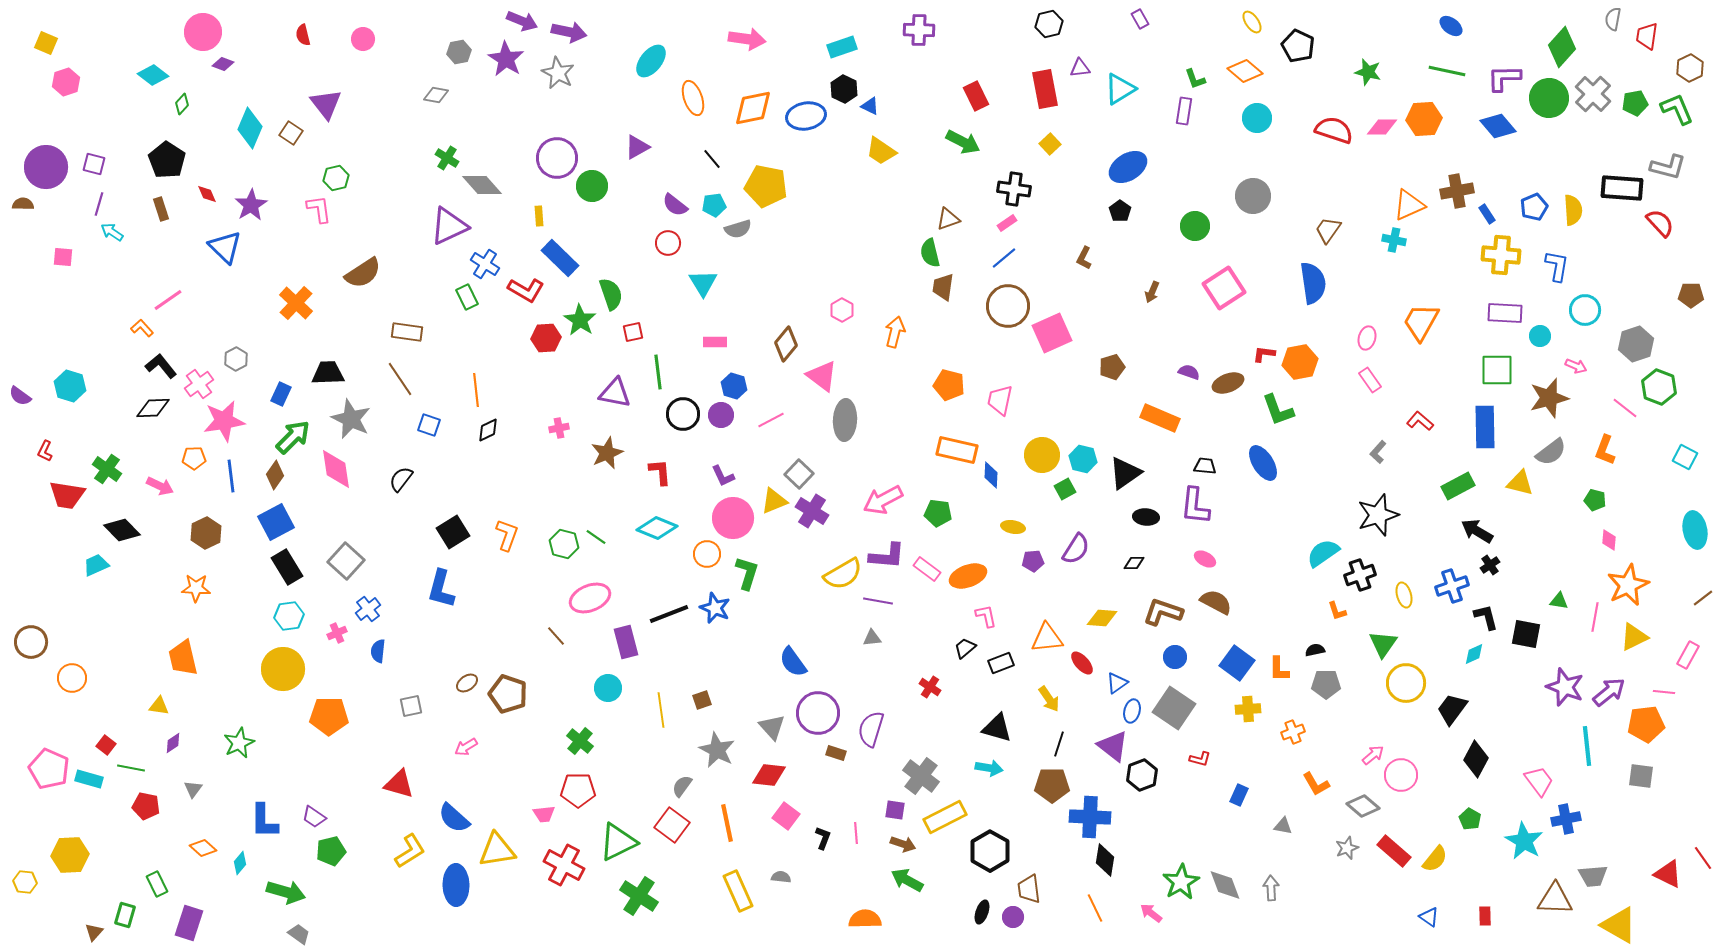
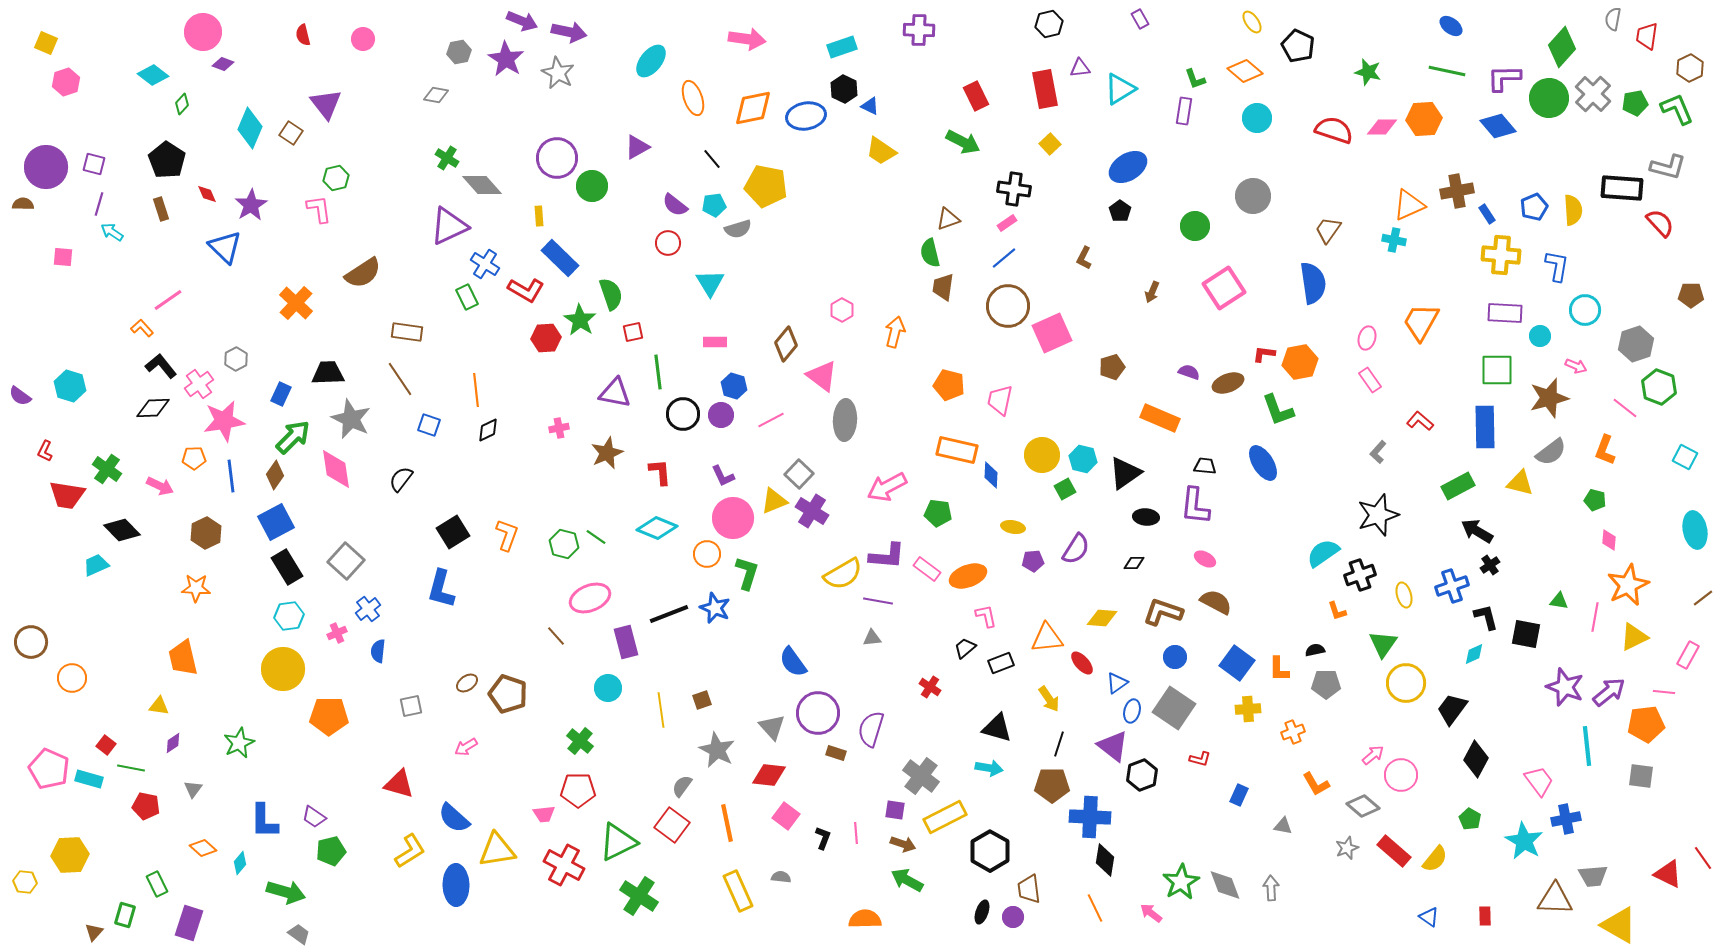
cyan triangle at (703, 283): moved 7 px right
pink arrow at (883, 500): moved 4 px right, 13 px up
